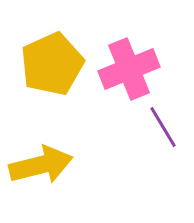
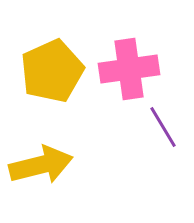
yellow pentagon: moved 7 px down
pink cross: rotated 14 degrees clockwise
